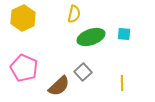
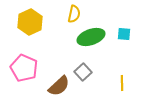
yellow hexagon: moved 7 px right, 4 px down
